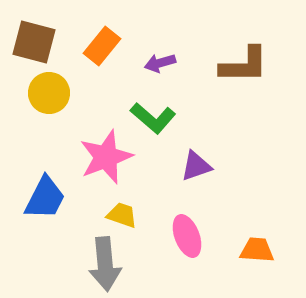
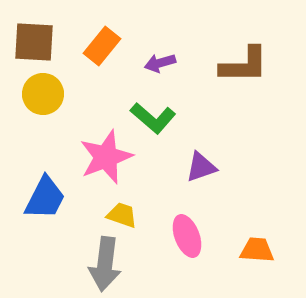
brown square: rotated 12 degrees counterclockwise
yellow circle: moved 6 px left, 1 px down
purple triangle: moved 5 px right, 1 px down
gray arrow: rotated 12 degrees clockwise
